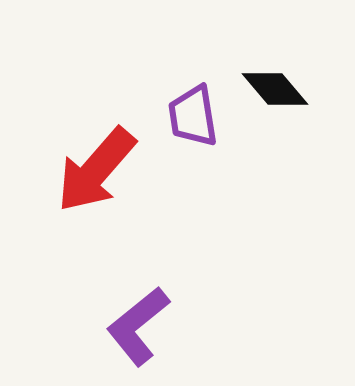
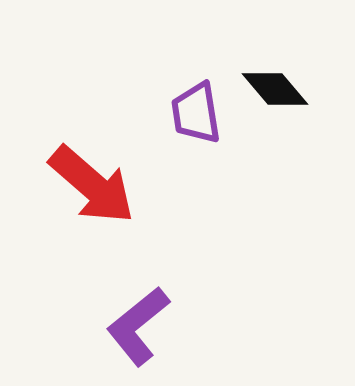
purple trapezoid: moved 3 px right, 3 px up
red arrow: moved 4 px left, 15 px down; rotated 90 degrees counterclockwise
